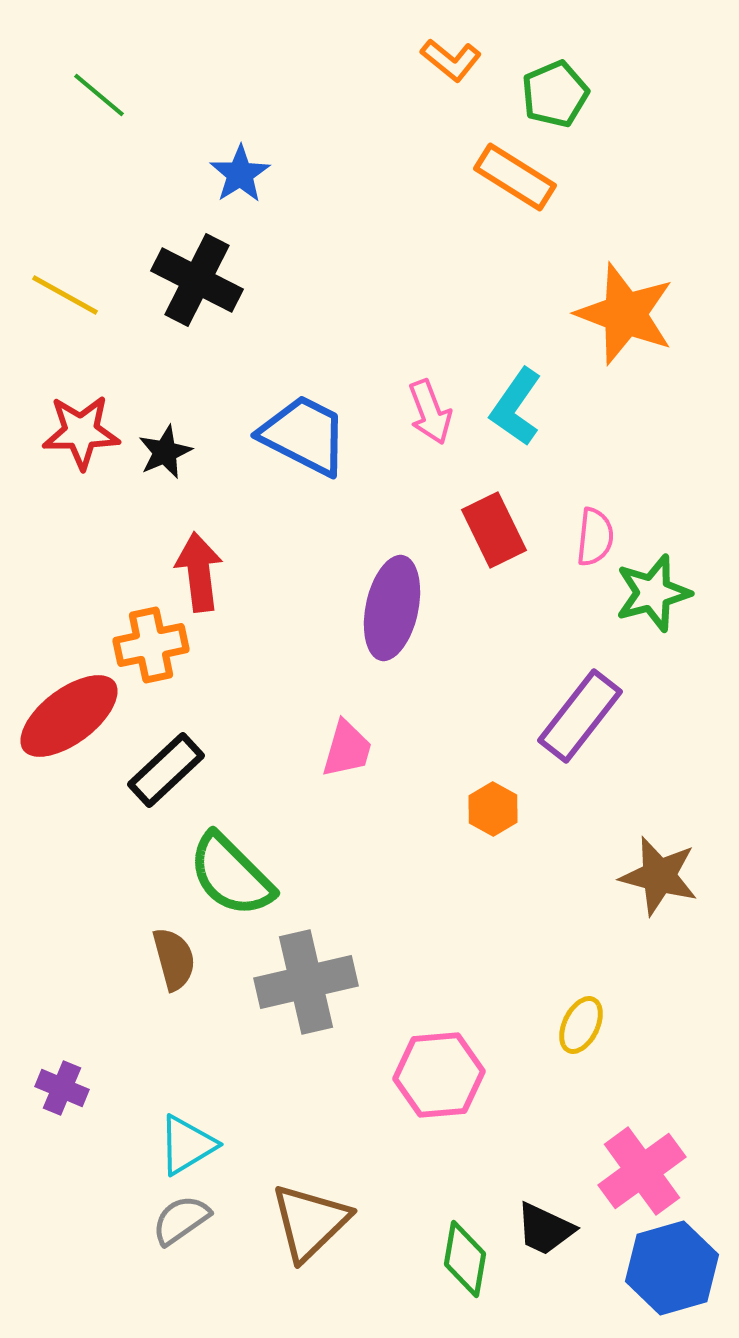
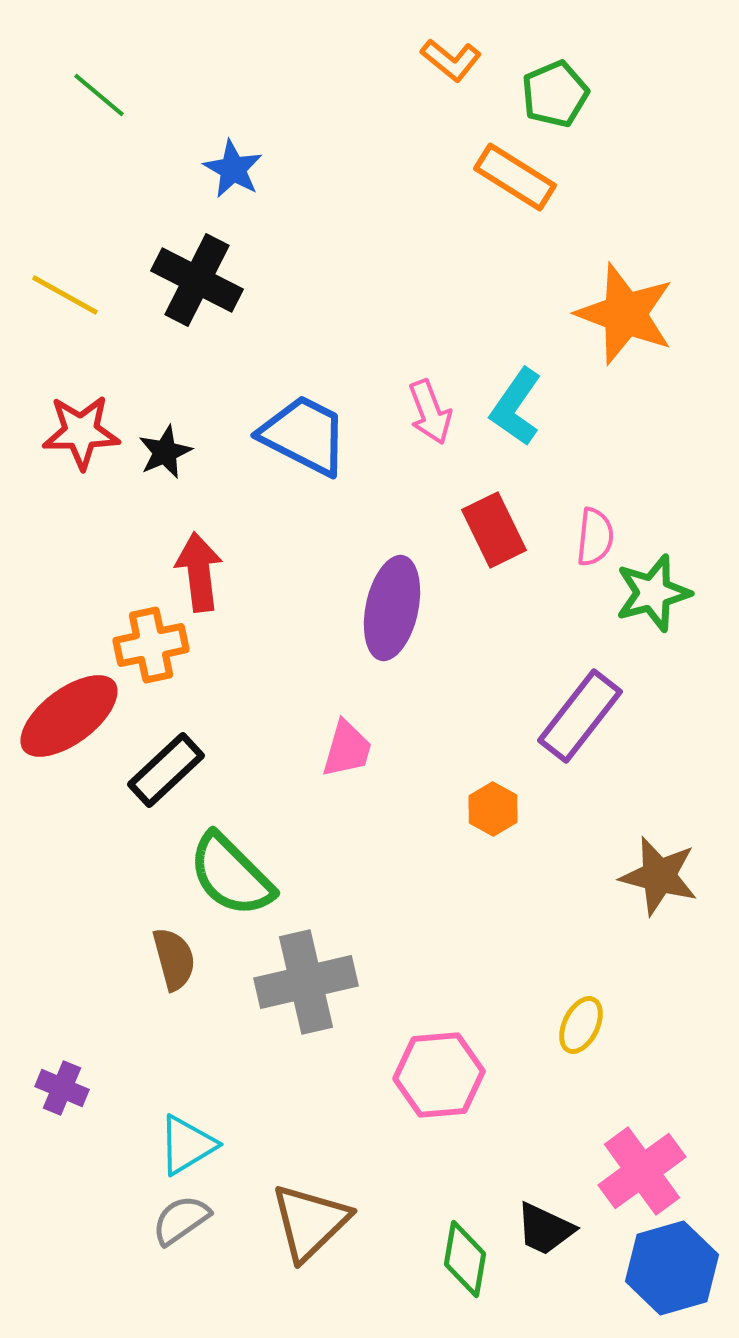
blue star: moved 7 px left, 5 px up; rotated 10 degrees counterclockwise
